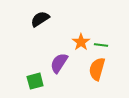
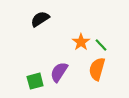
green line: rotated 40 degrees clockwise
purple semicircle: moved 9 px down
